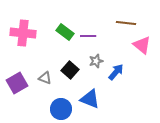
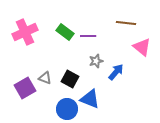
pink cross: moved 2 px right, 1 px up; rotated 30 degrees counterclockwise
pink triangle: moved 2 px down
black square: moved 9 px down; rotated 12 degrees counterclockwise
purple square: moved 8 px right, 5 px down
blue circle: moved 6 px right
